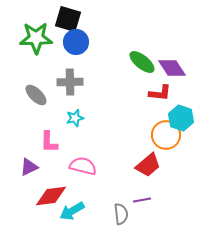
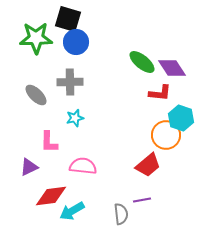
pink semicircle: rotated 8 degrees counterclockwise
